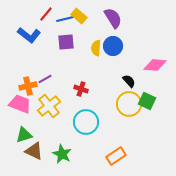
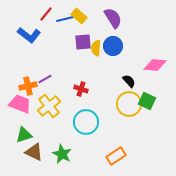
purple square: moved 17 px right
brown triangle: moved 1 px down
